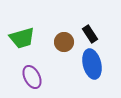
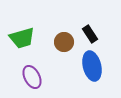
blue ellipse: moved 2 px down
